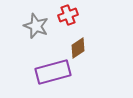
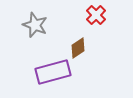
red cross: moved 28 px right; rotated 24 degrees counterclockwise
gray star: moved 1 px left, 1 px up
